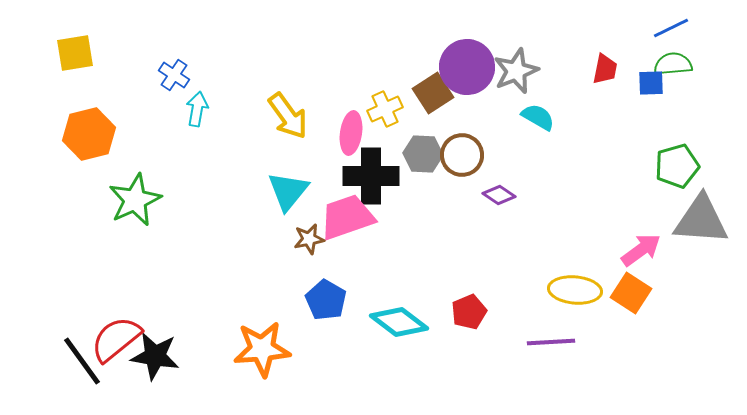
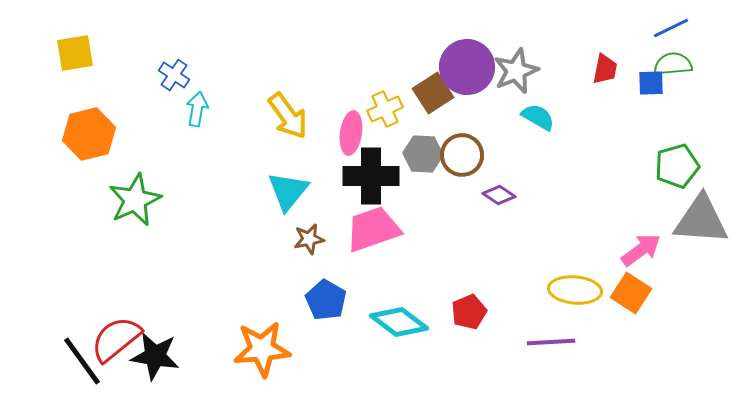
pink trapezoid: moved 26 px right, 12 px down
